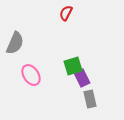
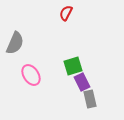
purple rectangle: moved 4 px down
